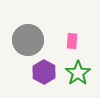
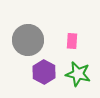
green star: moved 1 px down; rotated 25 degrees counterclockwise
